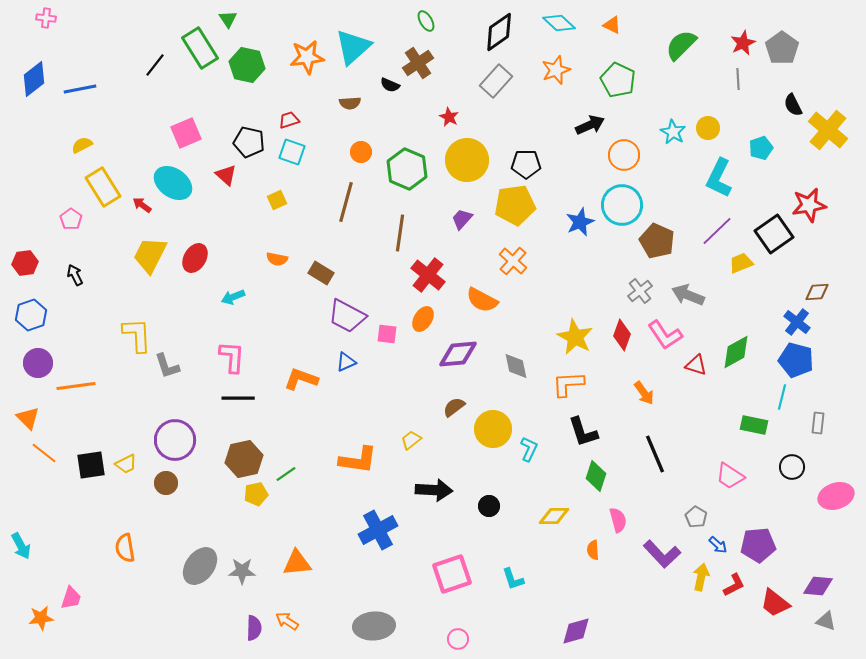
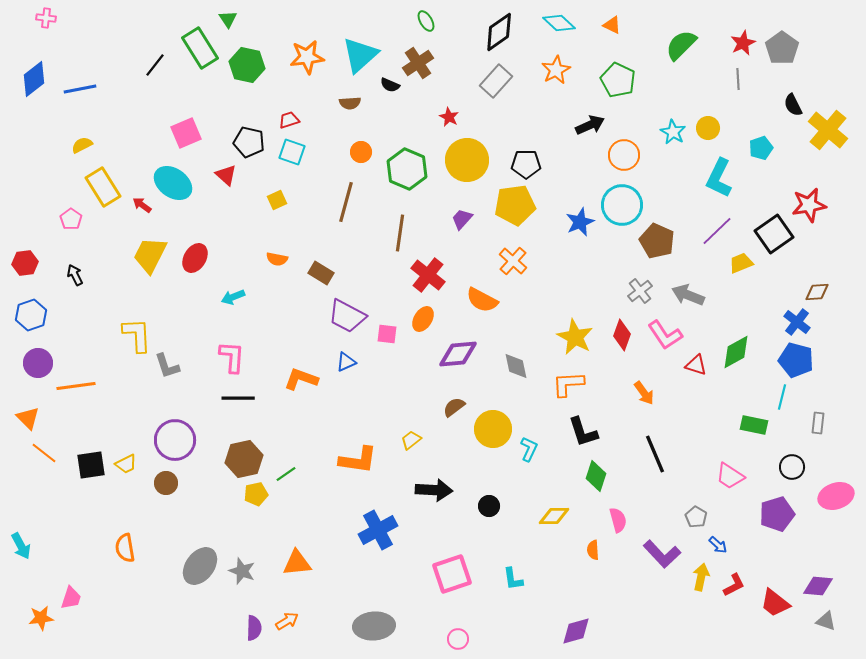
cyan triangle at (353, 47): moved 7 px right, 8 px down
orange star at (556, 70): rotated 8 degrees counterclockwise
purple pentagon at (758, 545): moved 19 px right, 31 px up; rotated 12 degrees counterclockwise
gray star at (242, 571): rotated 20 degrees clockwise
cyan L-shape at (513, 579): rotated 10 degrees clockwise
orange arrow at (287, 621): rotated 115 degrees clockwise
